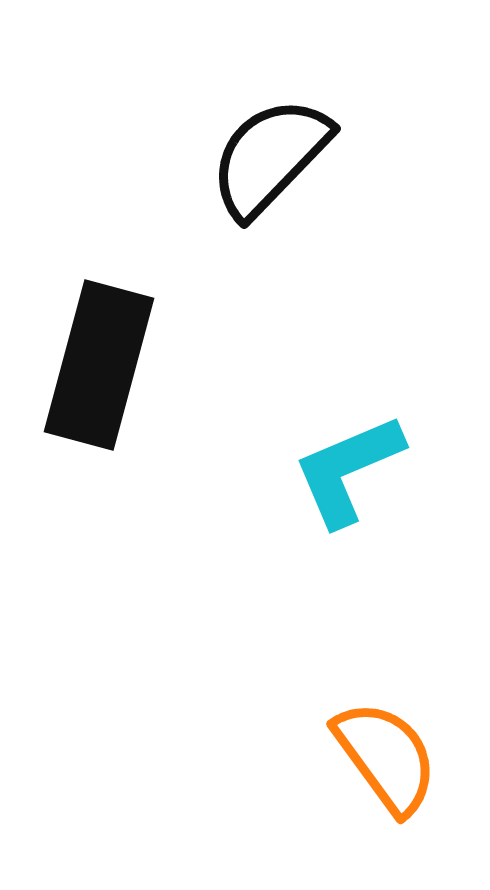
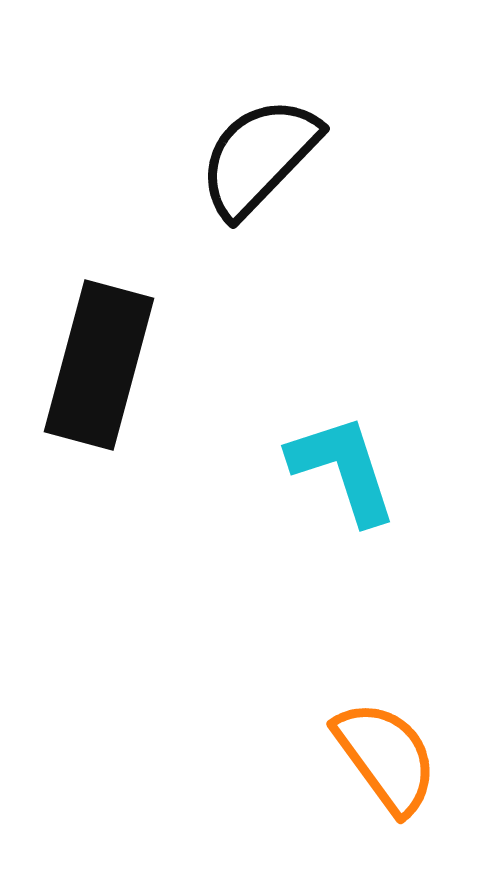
black semicircle: moved 11 px left
cyan L-shape: moved 5 px left, 1 px up; rotated 95 degrees clockwise
